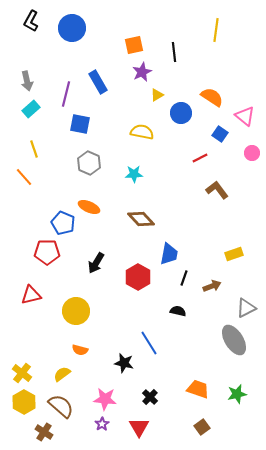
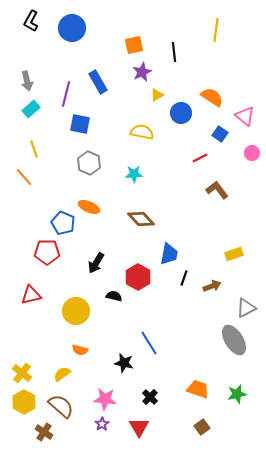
black semicircle at (178, 311): moved 64 px left, 15 px up
